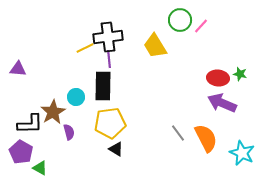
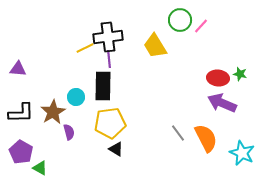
black L-shape: moved 9 px left, 11 px up
